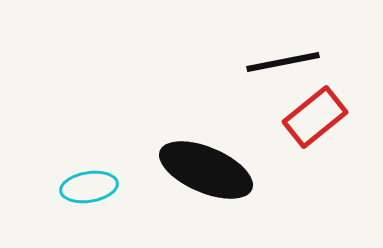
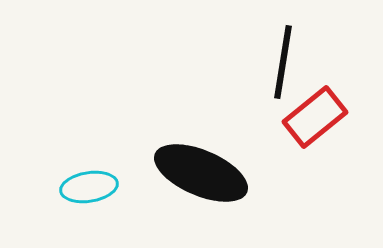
black line: rotated 70 degrees counterclockwise
black ellipse: moved 5 px left, 3 px down
